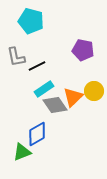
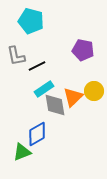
gray L-shape: moved 1 px up
gray diamond: rotated 25 degrees clockwise
